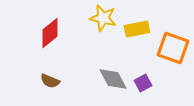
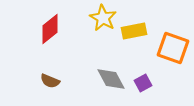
yellow star: rotated 16 degrees clockwise
yellow rectangle: moved 3 px left, 2 px down
red diamond: moved 4 px up
gray diamond: moved 2 px left
